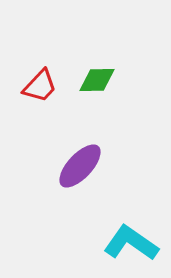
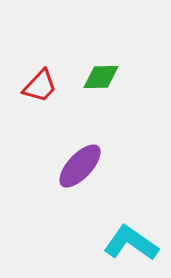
green diamond: moved 4 px right, 3 px up
